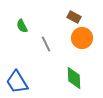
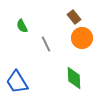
brown rectangle: rotated 24 degrees clockwise
